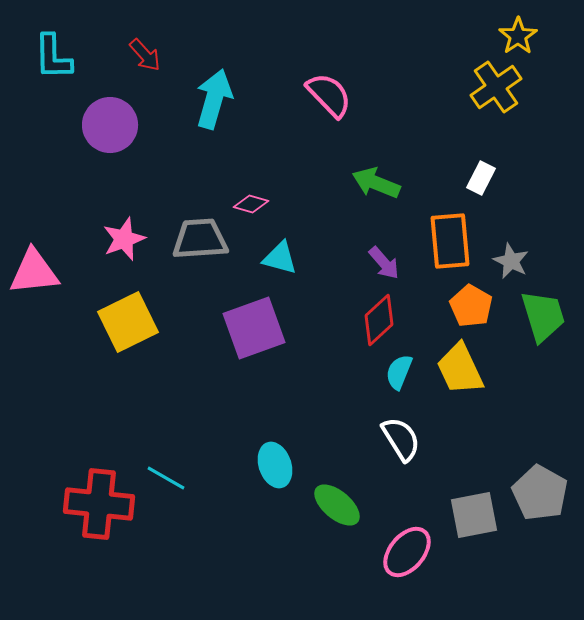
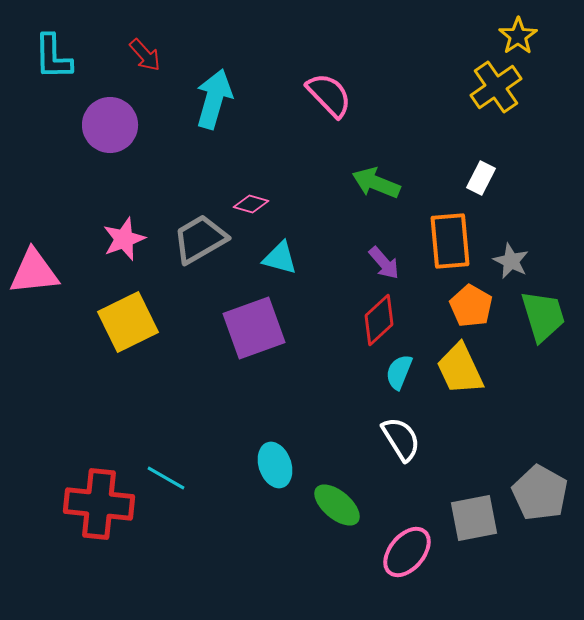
gray trapezoid: rotated 26 degrees counterclockwise
gray square: moved 3 px down
